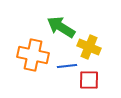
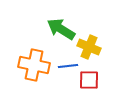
green arrow: moved 2 px down
orange cross: moved 1 px right, 10 px down
blue line: moved 1 px right
